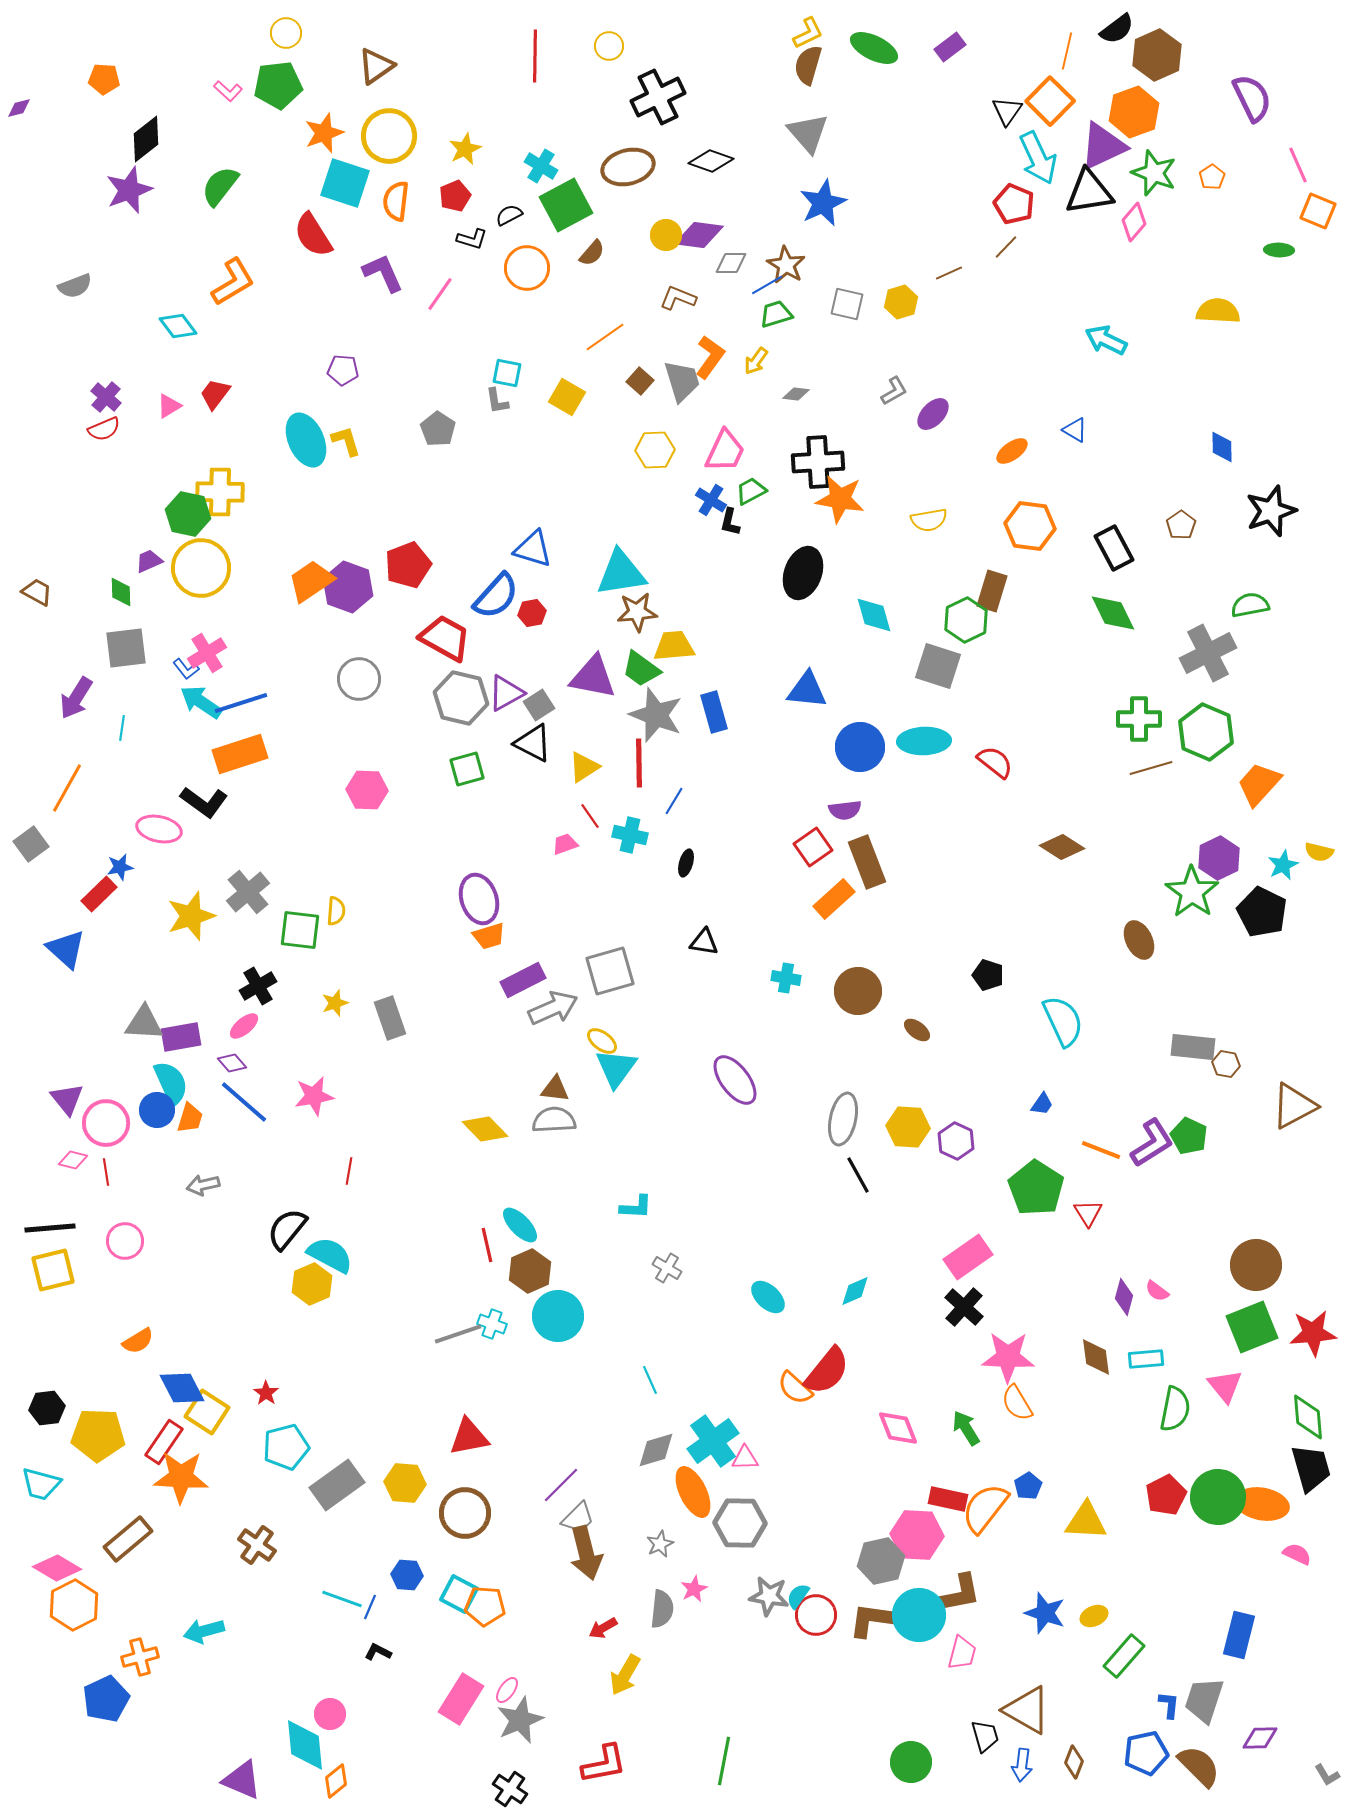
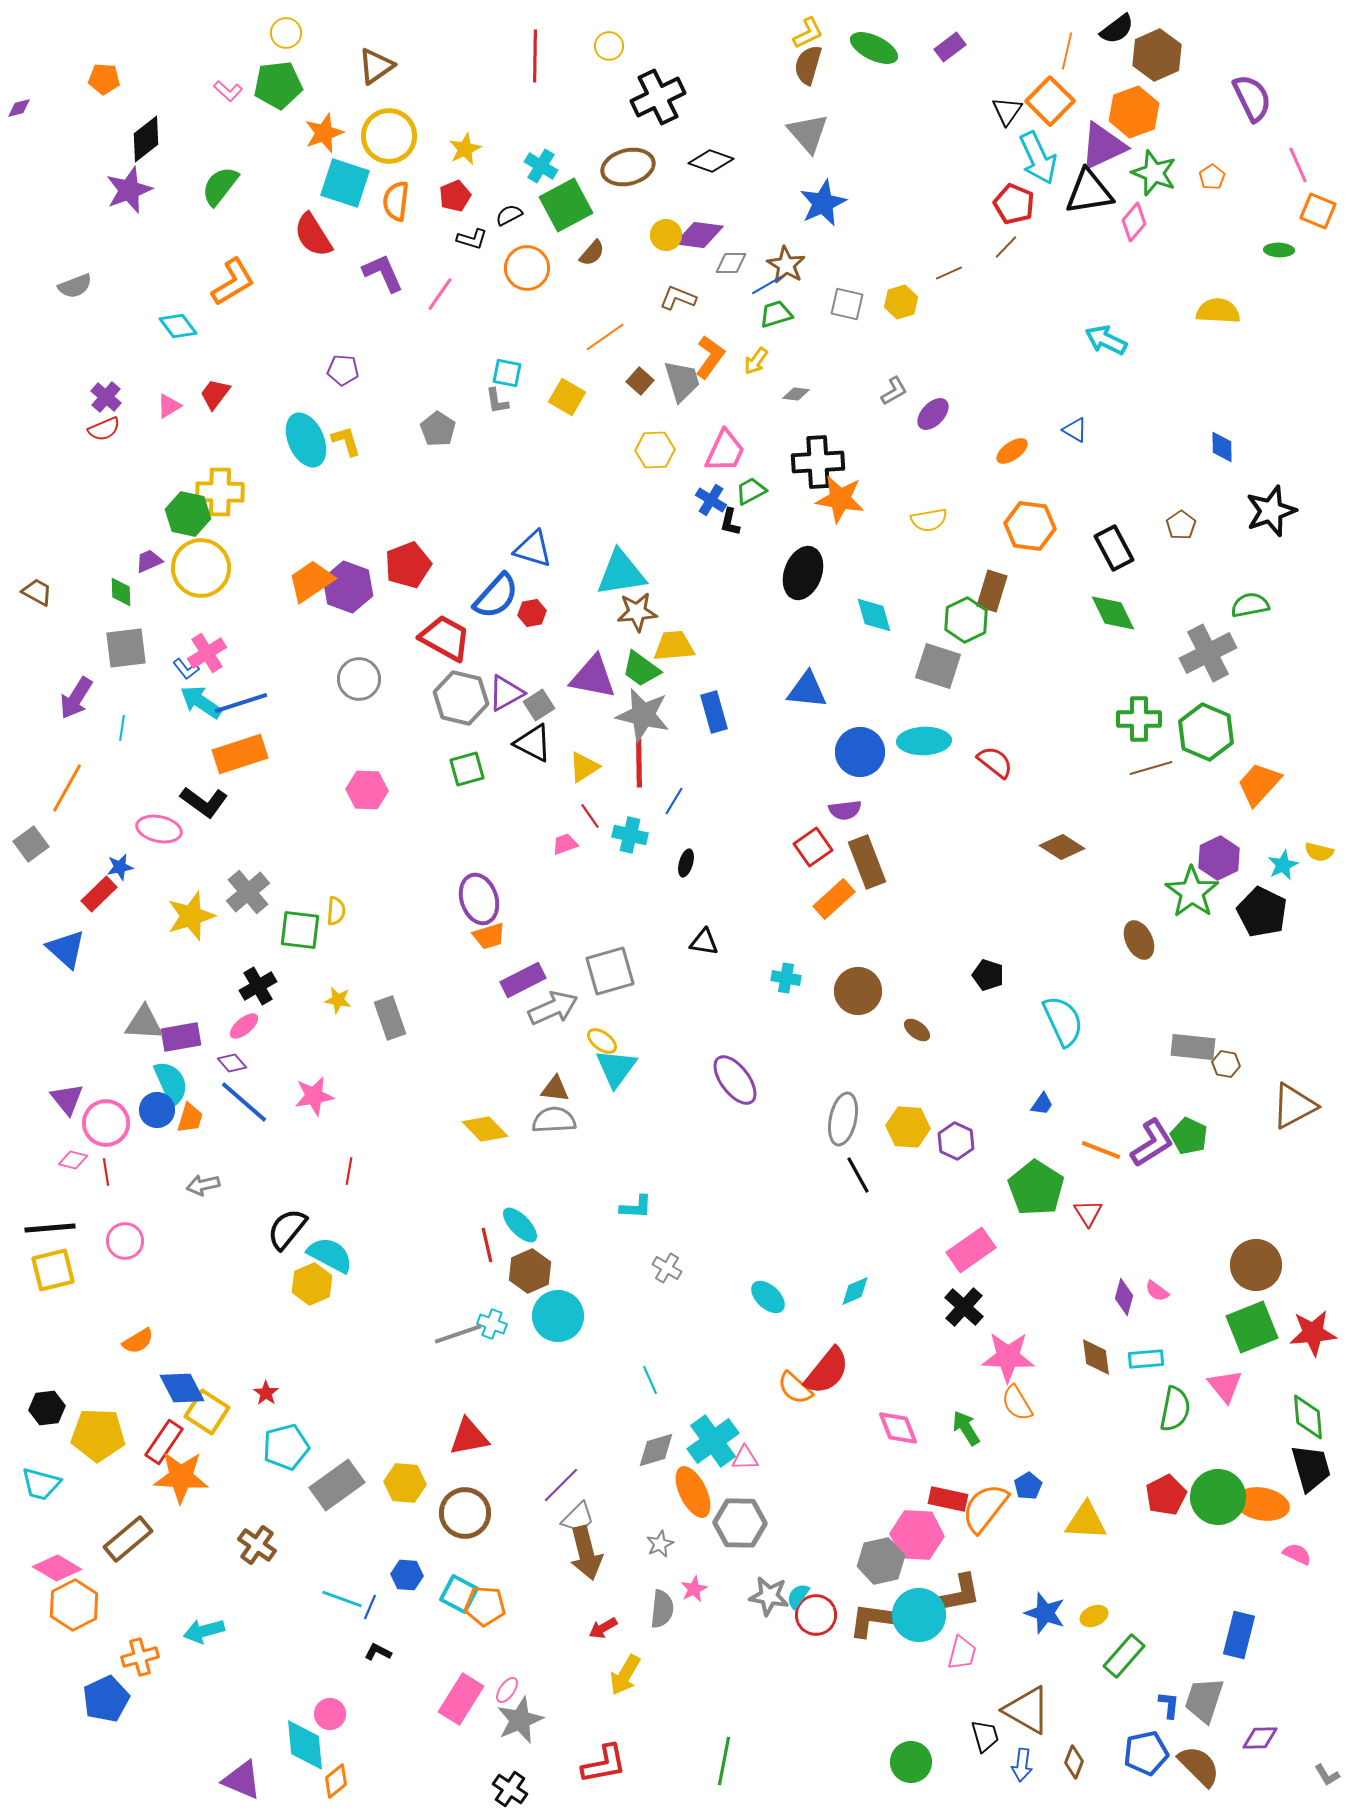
gray star at (656, 715): moved 13 px left; rotated 8 degrees counterclockwise
blue circle at (860, 747): moved 5 px down
yellow star at (335, 1003): moved 3 px right, 3 px up; rotated 28 degrees clockwise
pink rectangle at (968, 1257): moved 3 px right, 7 px up
